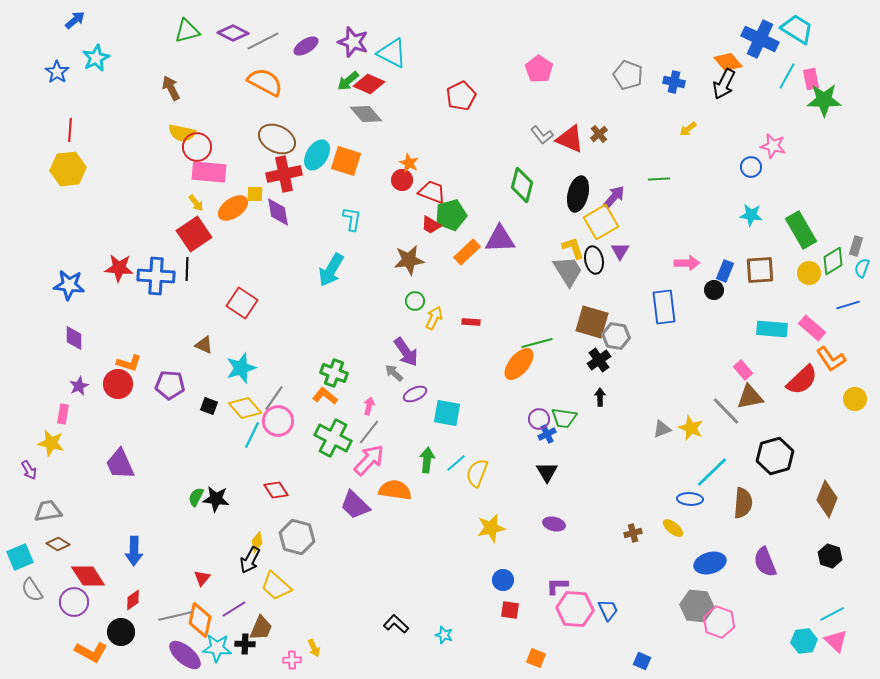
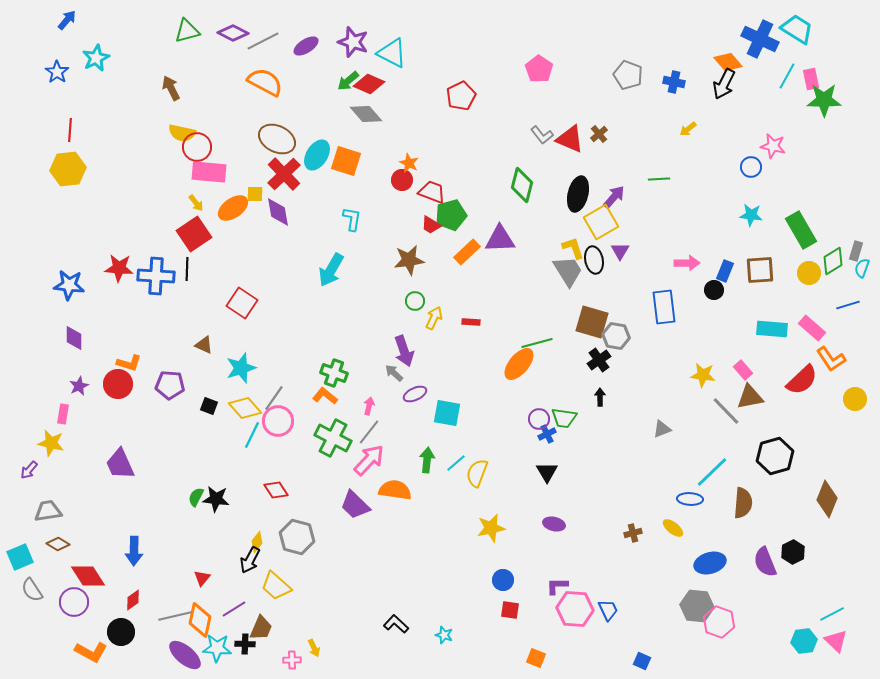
blue arrow at (75, 20): moved 8 px left; rotated 10 degrees counterclockwise
red cross at (284, 174): rotated 32 degrees counterclockwise
gray rectangle at (856, 246): moved 5 px down
purple arrow at (406, 352): moved 2 px left, 1 px up; rotated 16 degrees clockwise
yellow star at (691, 428): moved 12 px right, 53 px up; rotated 15 degrees counterclockwise
purple arrow at (29, 470): rotated 72 degrees clockwise
black hexagon at (830, 556): moved 37 px left, 4 px up; rotated 15 degrees clockwise
